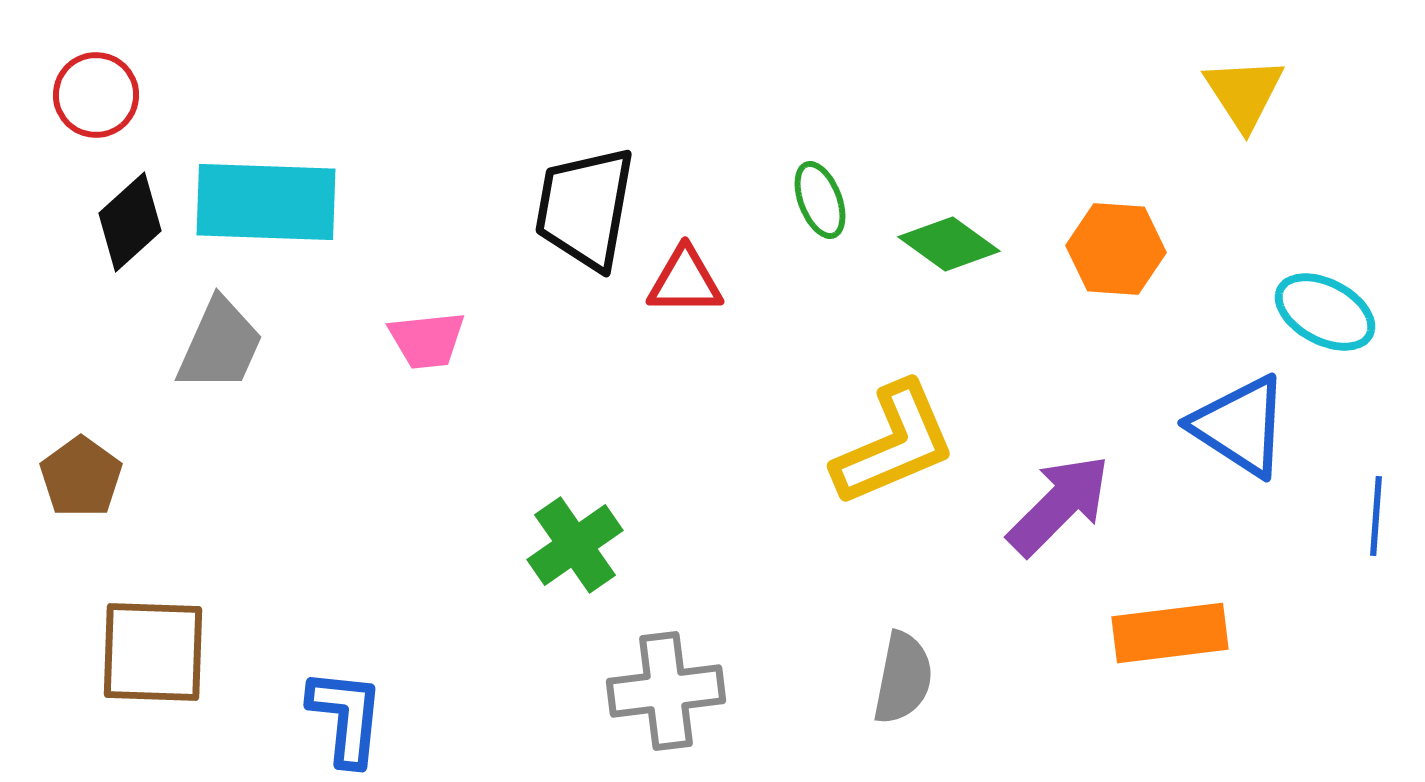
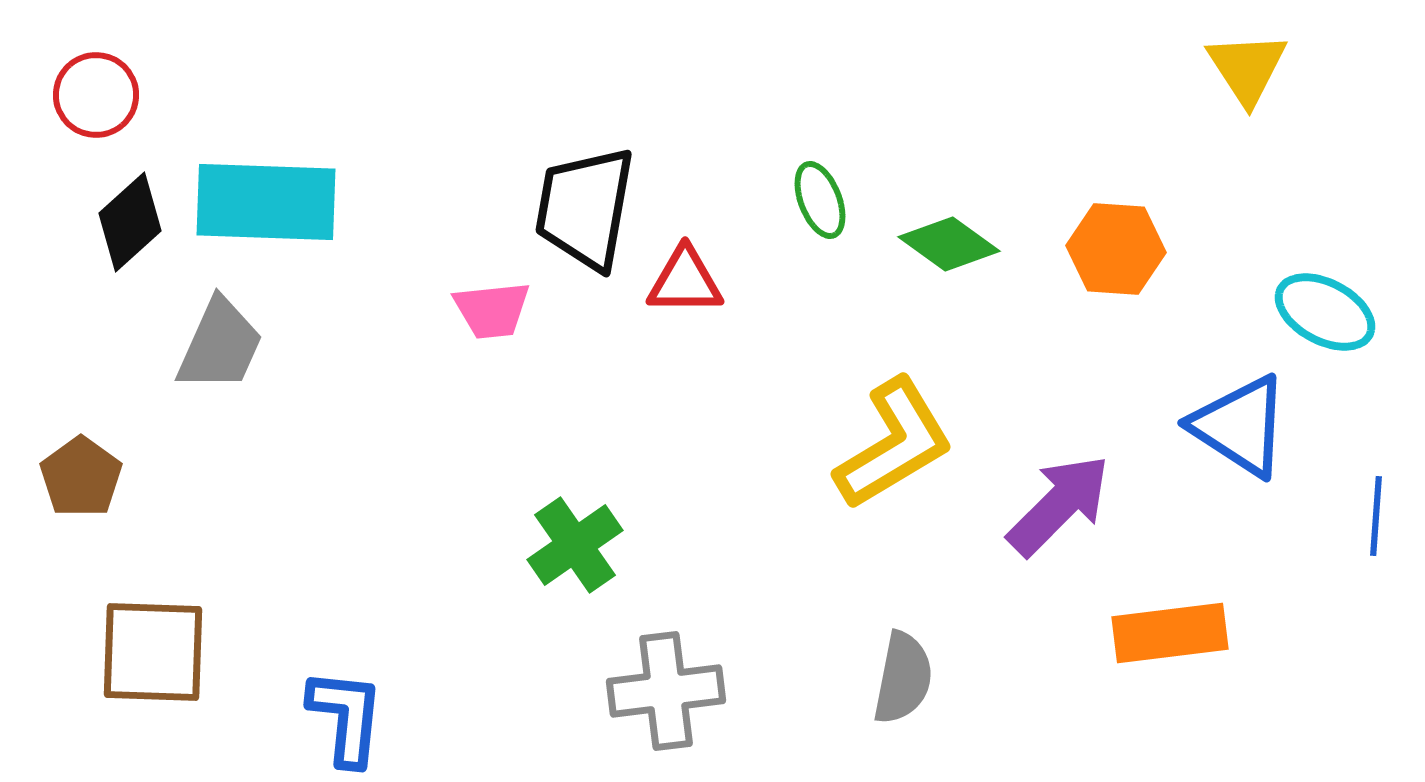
yellow triangle: moved 3 px right, 25 px up
pink trapezoid: moved 65 px right, 30 px up
yellow L-shape: rotated 8 degrees counterclockwise
